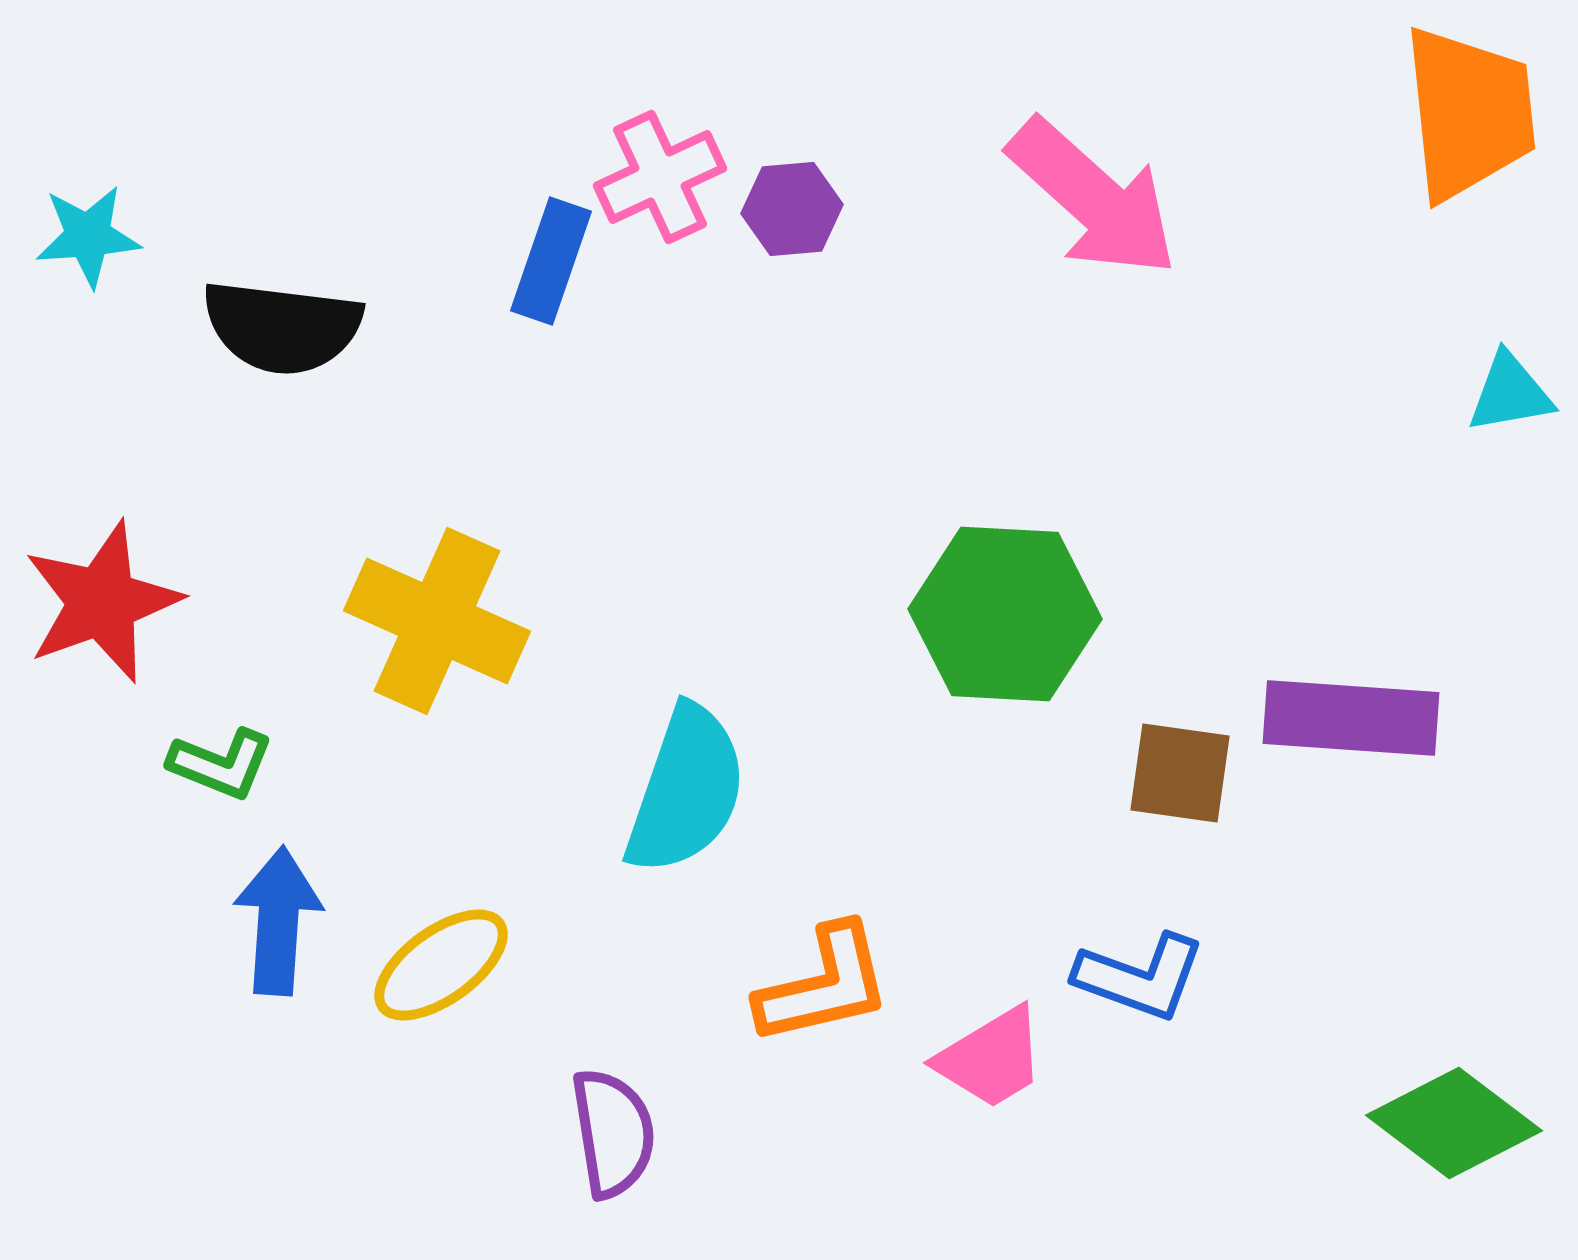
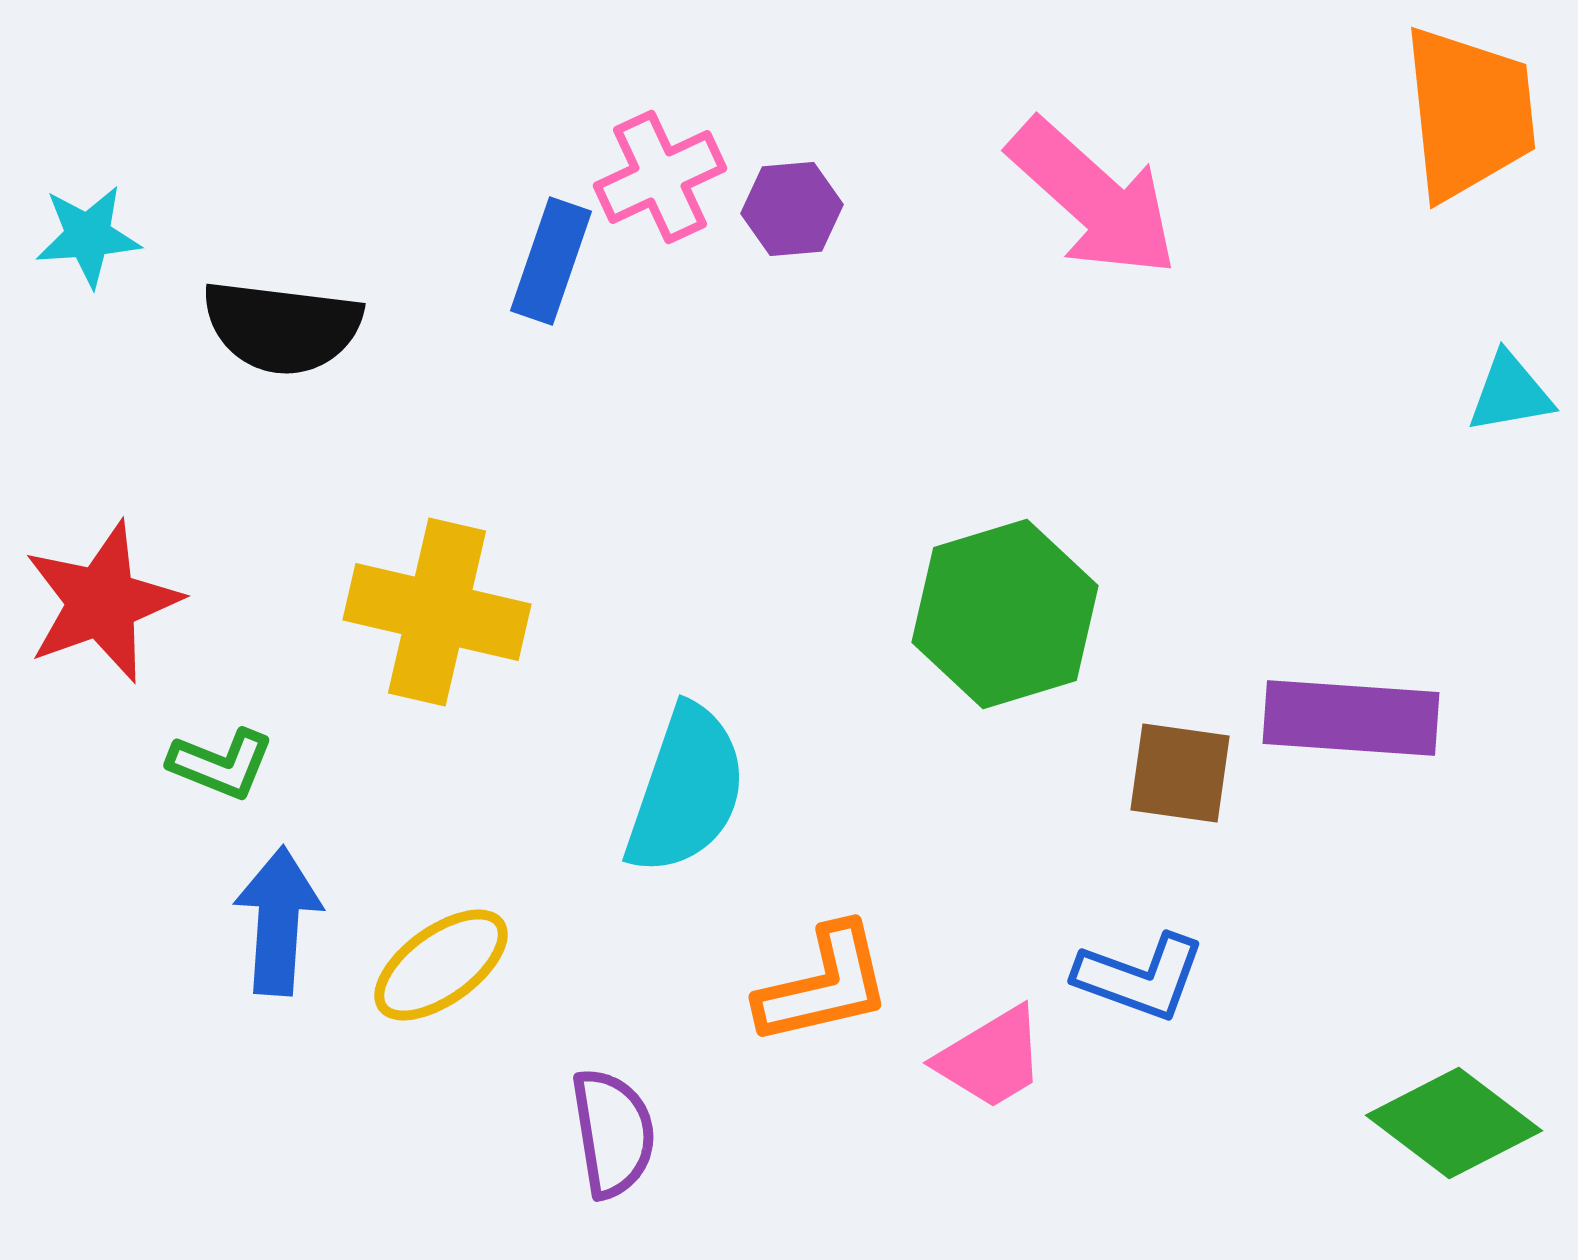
green hexagon: rotated 20 degrees counterclockwise
yellow cross: moved 9 px up; rotated 11 degrees counterclockwise
